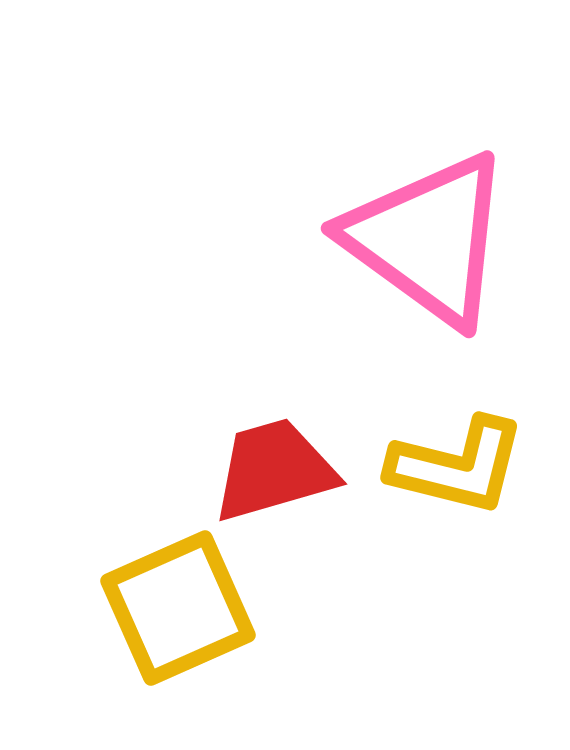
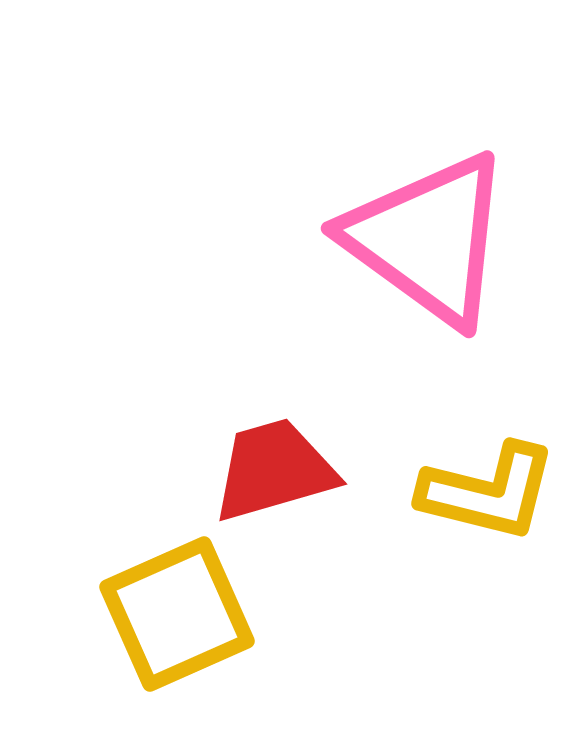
yellow L-shape: moved 31 px right, 26 px down
yellow square: moved 1 px left, 6 px down
